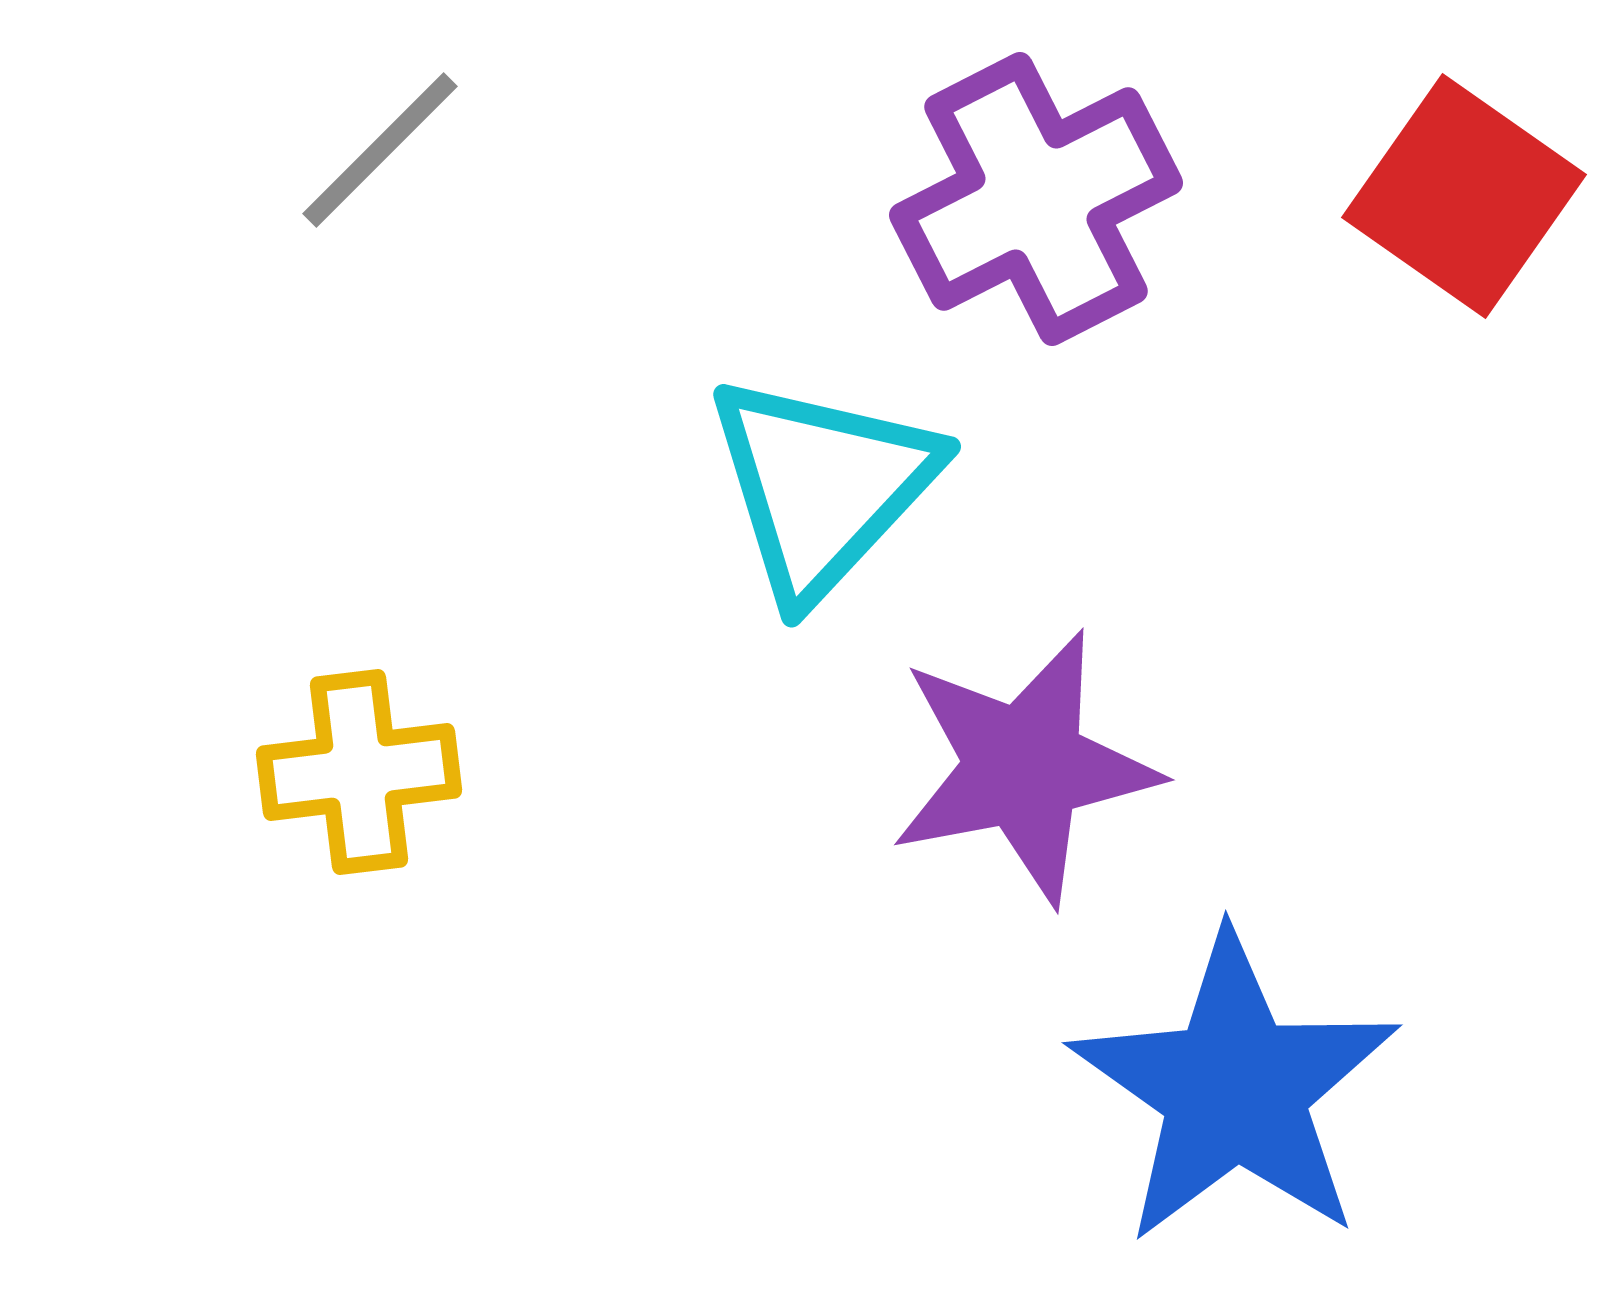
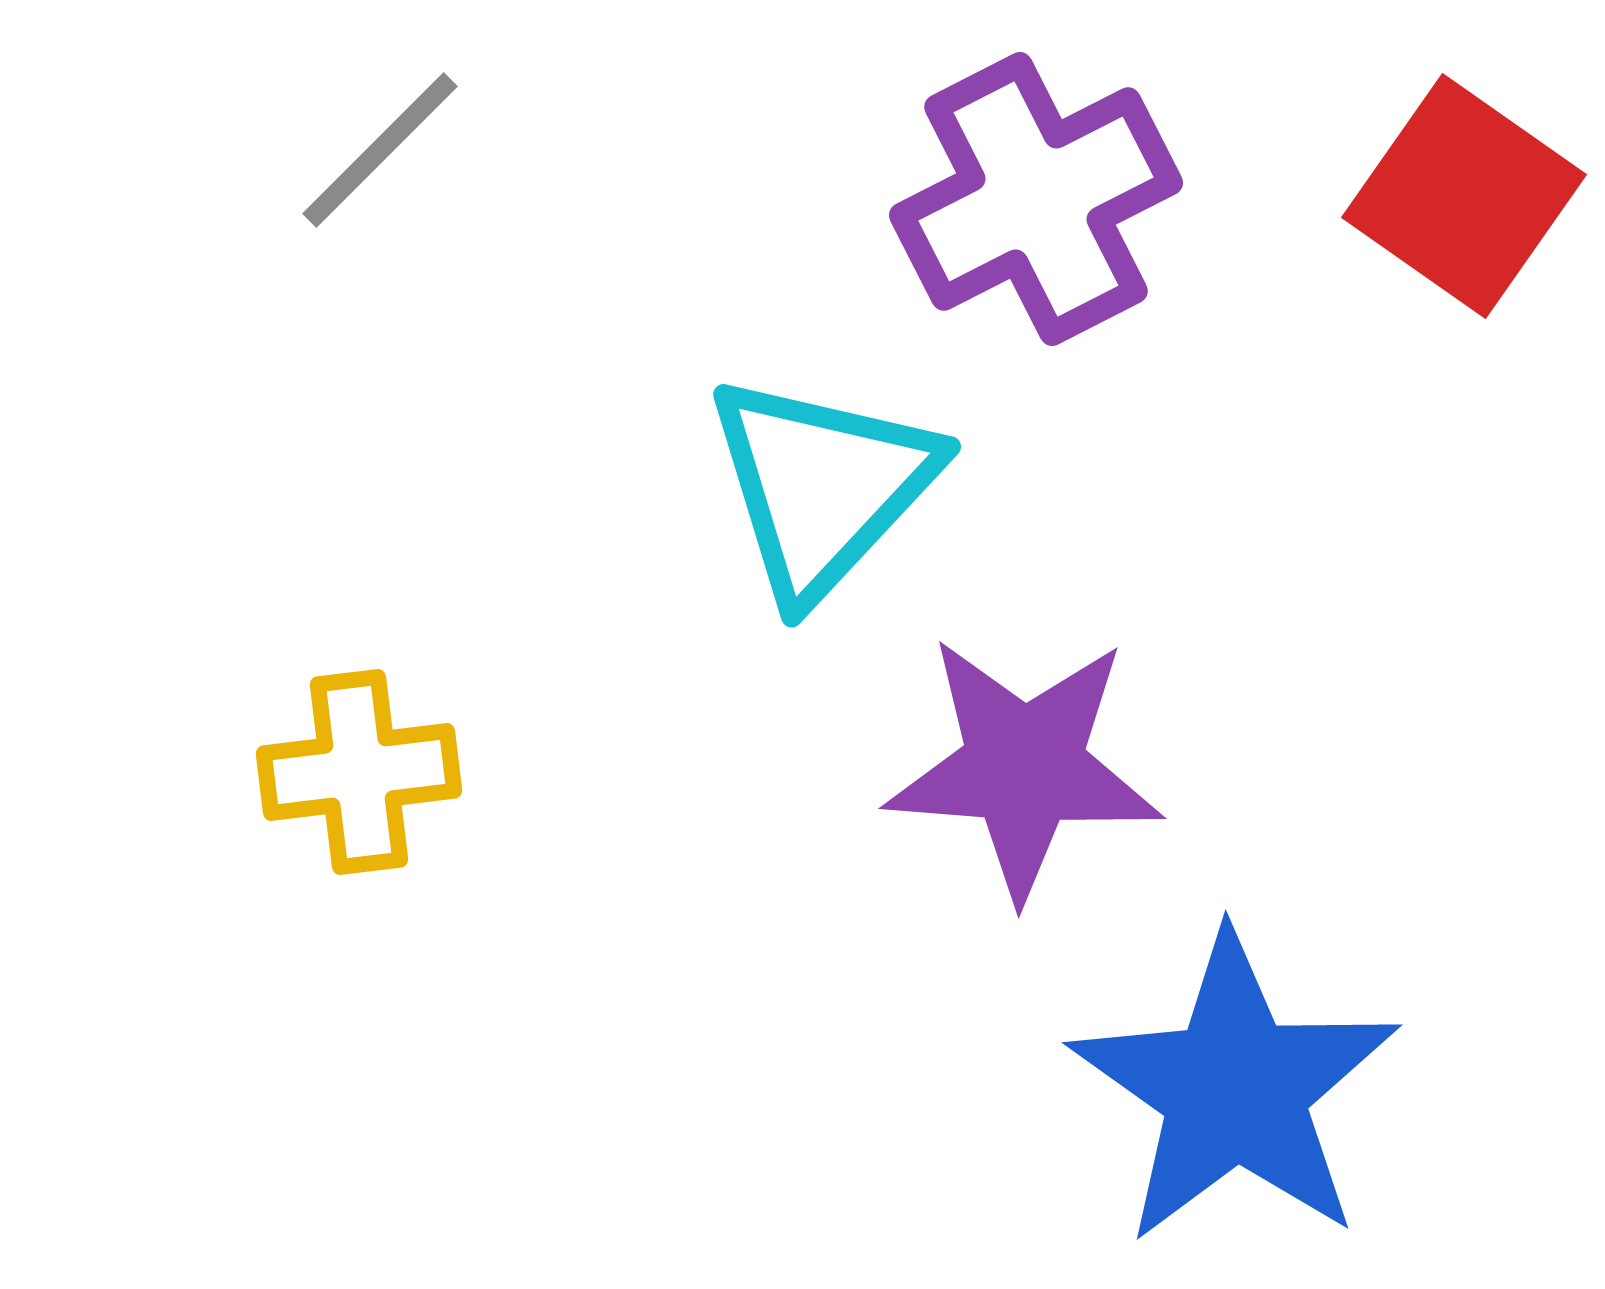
purple star: rotated 15 degrees clockwise
